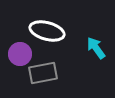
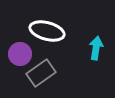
cyan arrow: rotated 45 degrees clockwise
gray rectangle: moved 2 px left; rotated 24 degrees counterclockwise
